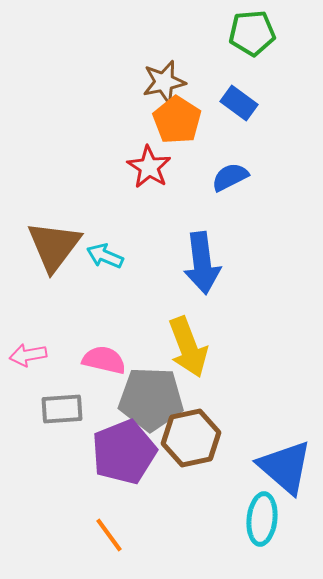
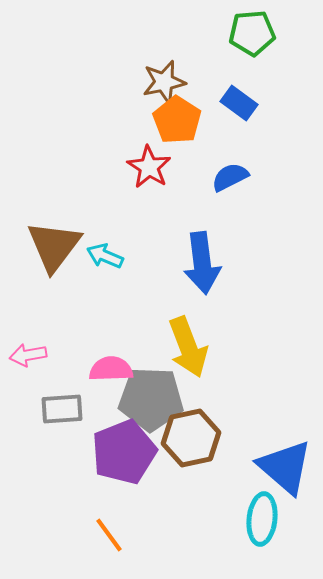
pink semicircle: moved 7 px right, 9 px down; rotated 15 degrees counterclockwise
